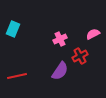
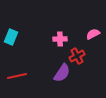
cyan rectangle: moved 2 px left, 8 px down
pink cross: rotated 24 degrees clockwise
red cross: moved 3 px left
purple semicircle: moved 2 px right, 2 px down
